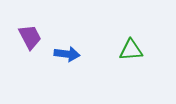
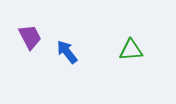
blue arrow: moved 2 px up; rotated 135 degrees counterclockwise
